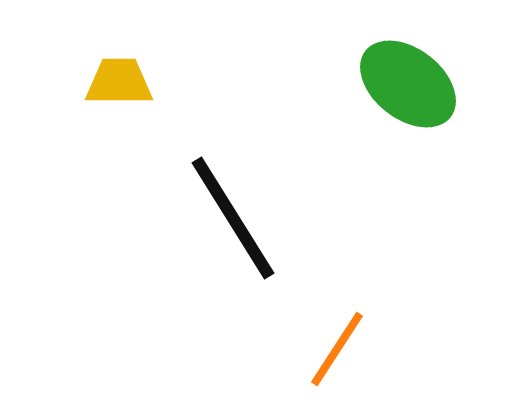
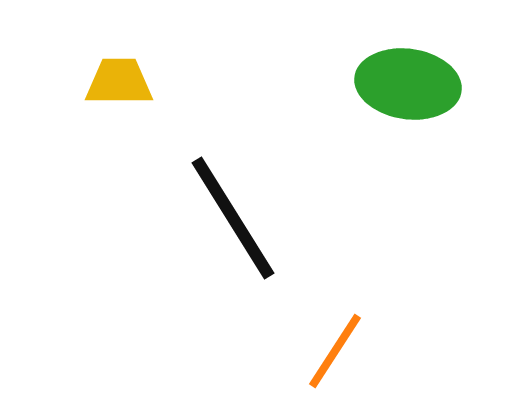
green ellipse: rotated 30 degrees counterclockwise
orange line: moved 2 px left, 2 px down
